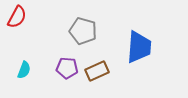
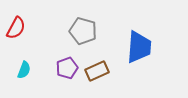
red semicircle: moved 1 px left, 11 px down
purple pentagon: rotated 25 degrees counterclockwise
